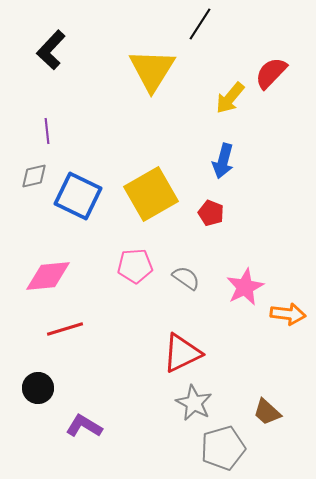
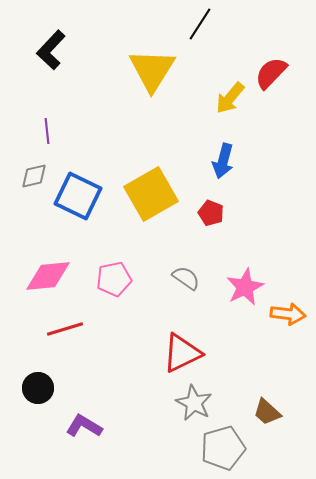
pink pentagon: moved 21 px left, 13 px down; rotated 8 degrees counterclockwise
